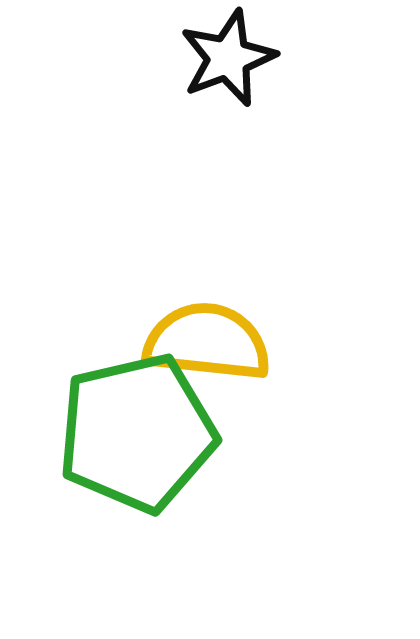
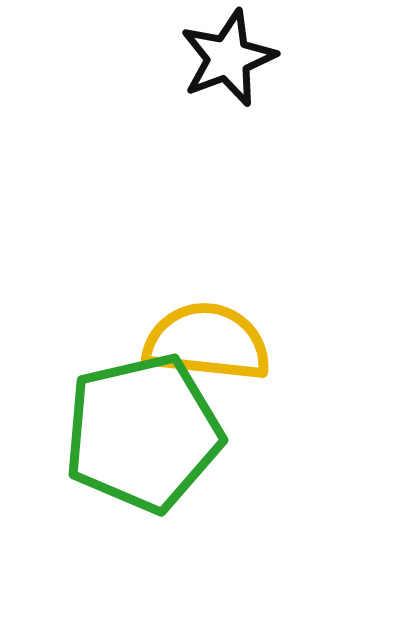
green pentagon: moved 6 px right
